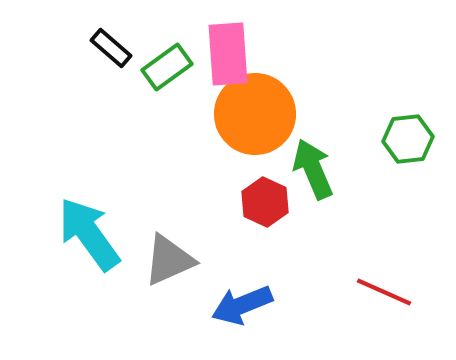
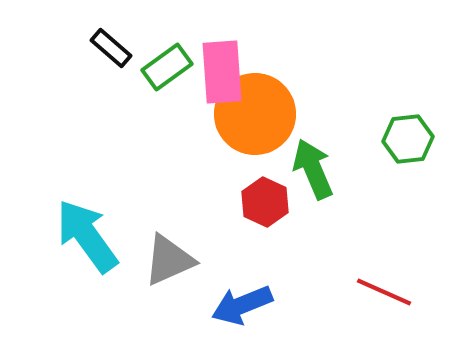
pink rectangle: moved 6 px left, 18 px down
cyan arrow: moved 2 px left, 2 px down
